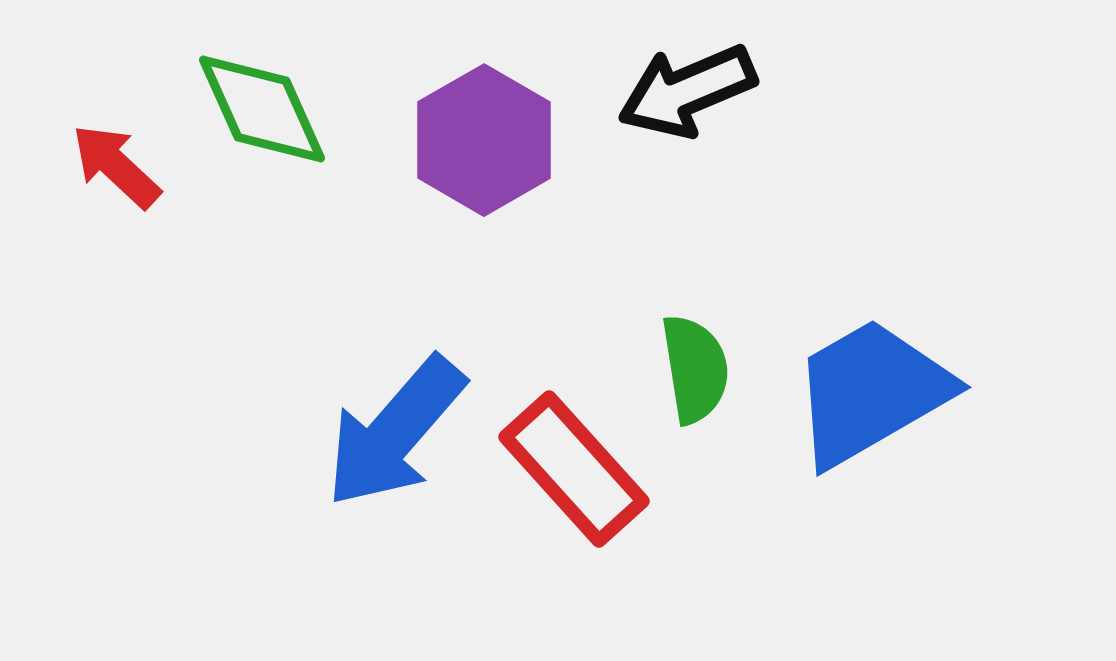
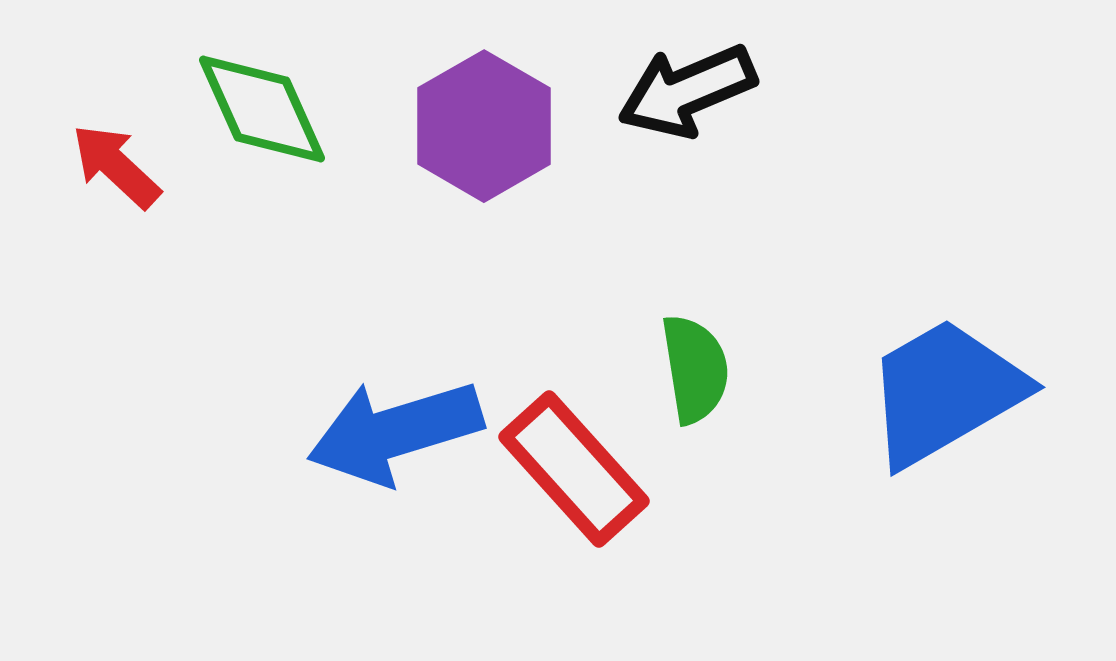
purple hexagon: moved 14 px up
blue trapezoid: moved 74 px right
blue arrow: rotated 32 degrees clockwise
